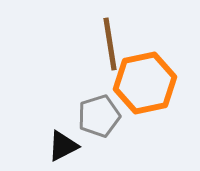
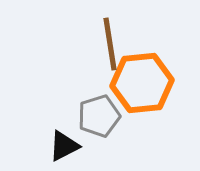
orange hexagon: moved 3 px left; rotated 6 degrees clockwise
black triangle: moved 1 px right
